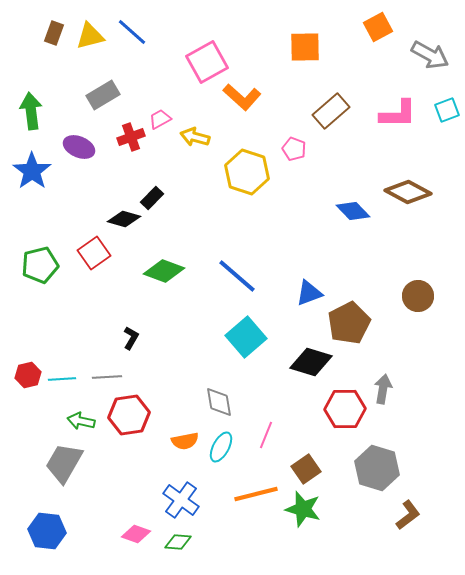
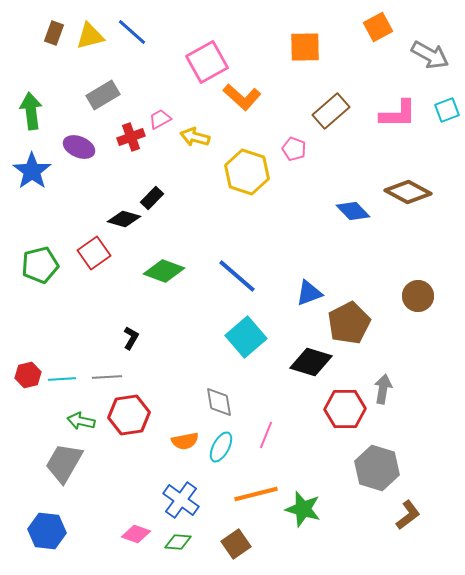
brown square at (306, 469): moved 70 px left, 75 px down
